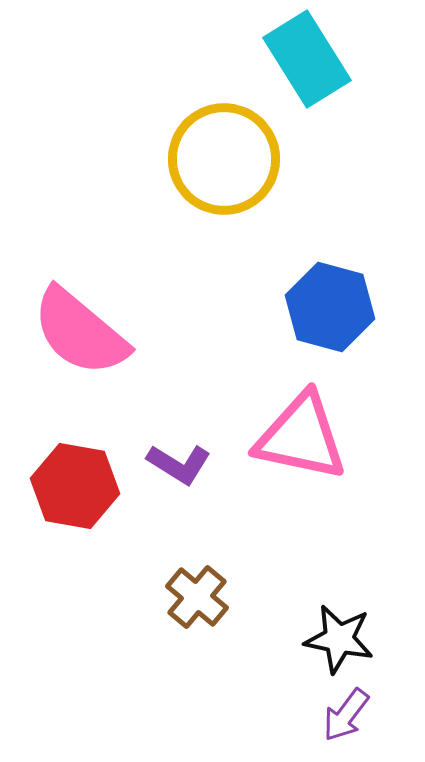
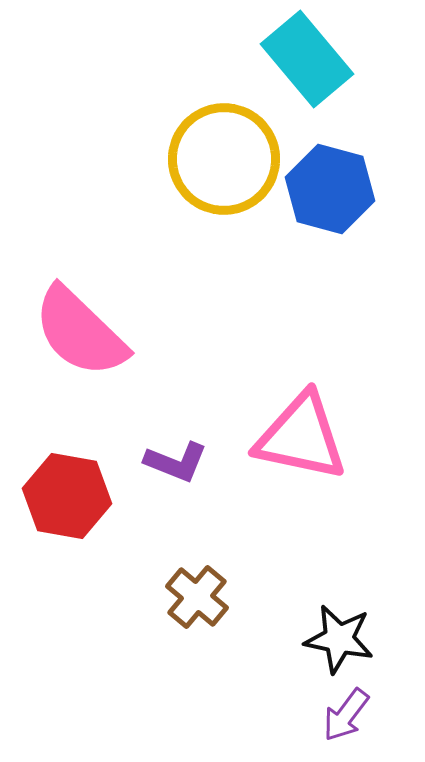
cyan rectangle: rotated 8 degrees counterclockwise
blue hexagon: moved 118 px up
pink semicircle: rotated 4 degrees clockwise
purple L-shape: moved 3 px left, 2 px up; rotated 10 degrees counterclockwise
red hexagon: moved 8 px left, 10 px down
